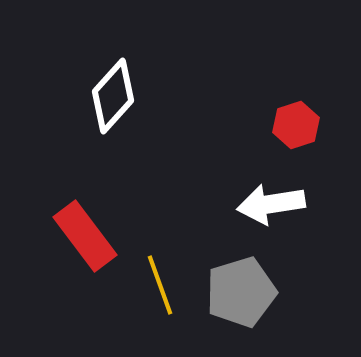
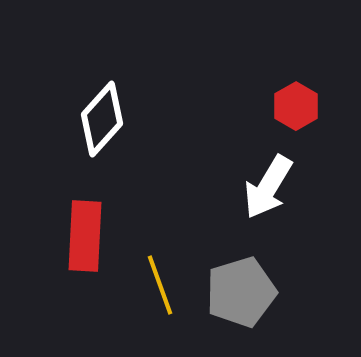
white diamond: moved 11 px left, 23 px down
red hexagon: moved 19 px up; rotated 12 degrees counterclockwise
white arrow: moved 3 px left, 17 px up; rotated 50 degrees counterclockwise
red rectangle: rotated 40 degrees clockwise
